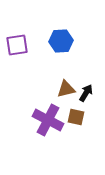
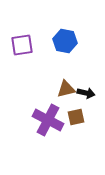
blue hexagon: moved 4 px right; rotated 15 degrees clockwise
purple square: moved 5 px right
black arrow: rotated 72 degrees clockwise
brown square: rotated 24 degrees counterclockwise
